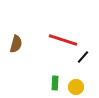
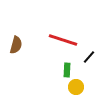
brown semicircle: moved 1 px down
black line: moved 6 px right
green rectangle: moved 12 px right, 13 px up
